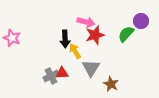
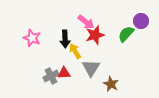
pink arrow: rotated 24 degrees clockwise
pink star: moved 20 px right
red triangle: moved 2 px right
